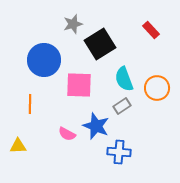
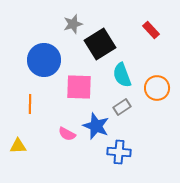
cyan semicircle: moved 2 px left, 4 px up
pink square: moved 2 px down
gray rectangle: moved 1 px down
